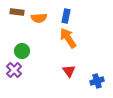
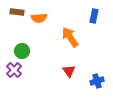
blue rectangle: moved 28 px right
orange arrow: moved 2 px right, 1 px up
